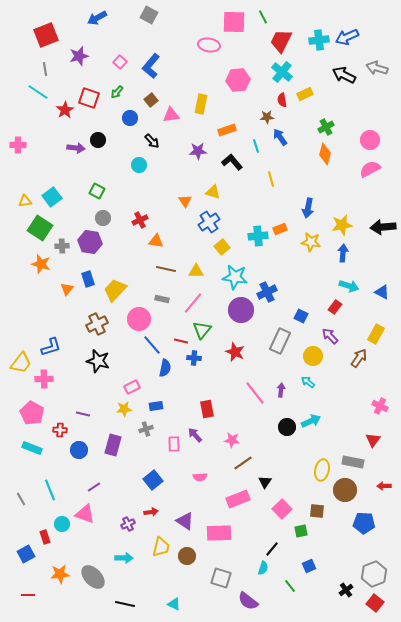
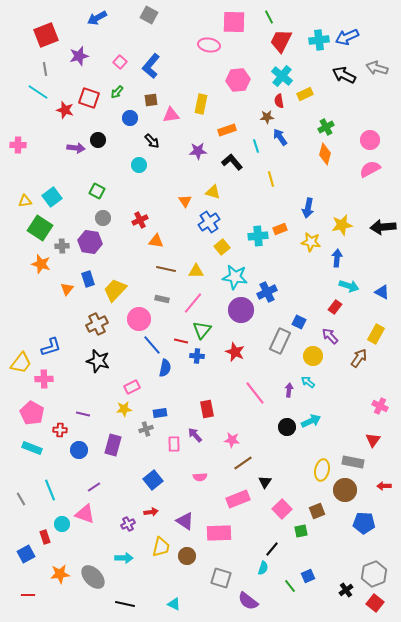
green line at (263, 17): moved 6 px right
cyan cross at (282, 72): moved 4 px down
brown square at (151, 100): rotated 32 degrees clockwise
red semicircle at (282, 100): moved 3 px left, 1 px down
red star at (65, 110): rotated 24 degrees counterclockwise
blue arrow at (343, 253): moved 6 px left, 5 px down
blue square at (301, 316): moved 2 px left, 6 px down
blue cross at (194, 358): moved 3 px right, 2 px up
purple arrow at (281, 390): moved 8 px right
blue rectangle at (156, 406): moved 4 px right, 7 px down
brown square at (317, 511): rotated 28 degrees counterclockwise
blue square at (309, 566): moved 1 px left, 10 px down
